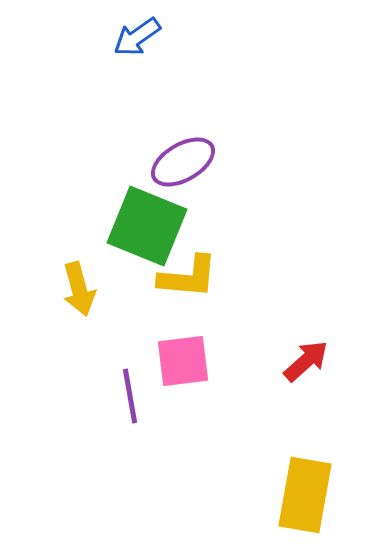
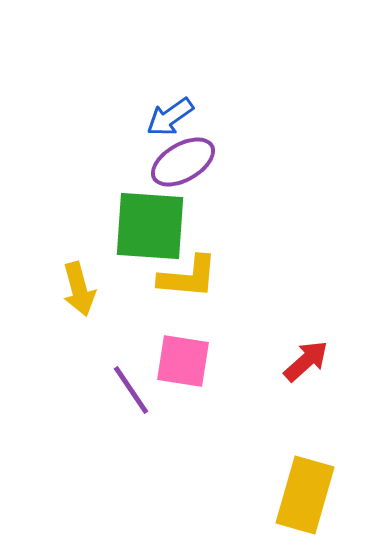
blue arrow: moved 33 px right, 80 px down
green square: moved 3 px right; rotated 18 degrees counterclockwise
pink square: rotated 16 degrees clockwise
purple line: moved 1 px right, 6 px up; rotated 24 degrees counterclockwise
yellow rectangle: rotated 6 degrees clockwise
